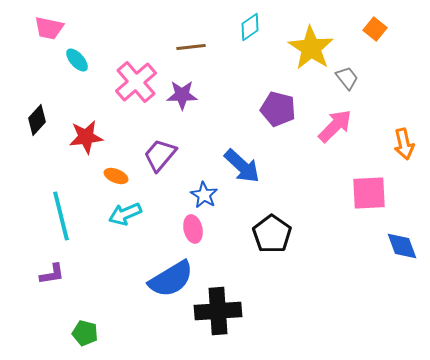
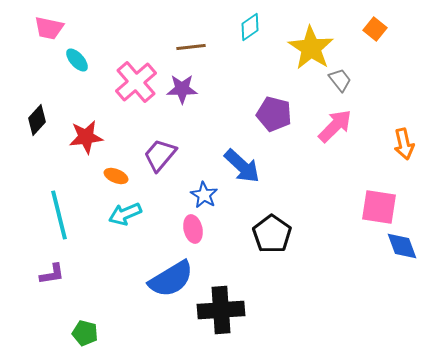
gray trapezoid: moved 7 px left, 2 px down
purple star: moved 6 px up
purple pentagon: moved 4 px left, 5 px down
pink square: moved 10 px right, 14 px down; rotated 12 degrees clockwise
cyan line: moved 2 px left, 1 px up
black cross: moved 3 px right, 1 px up
